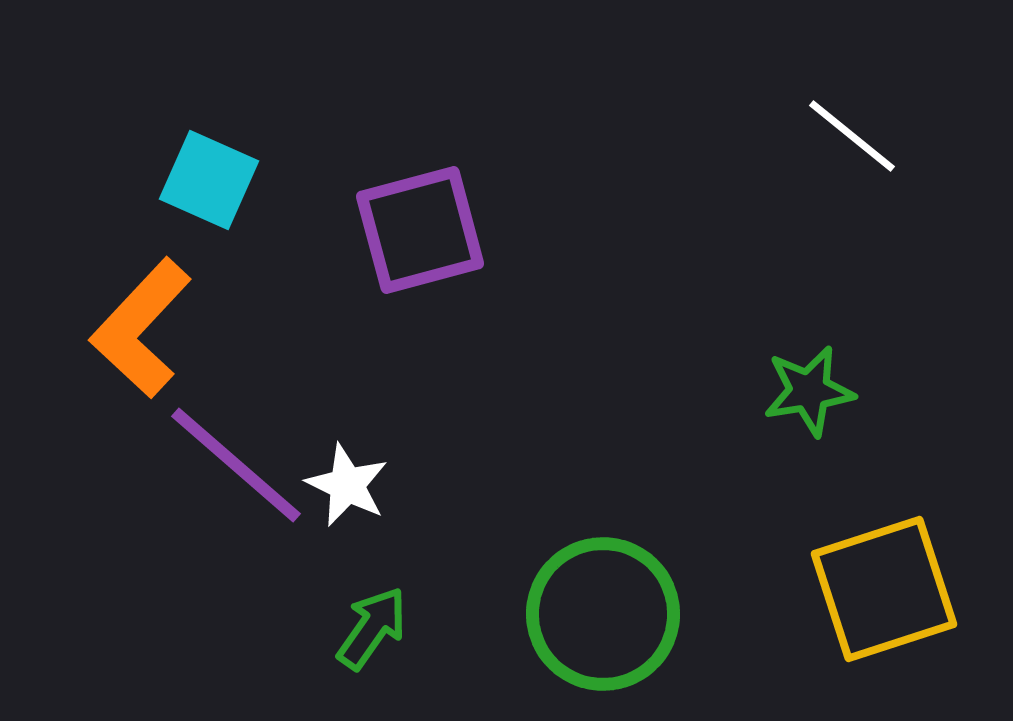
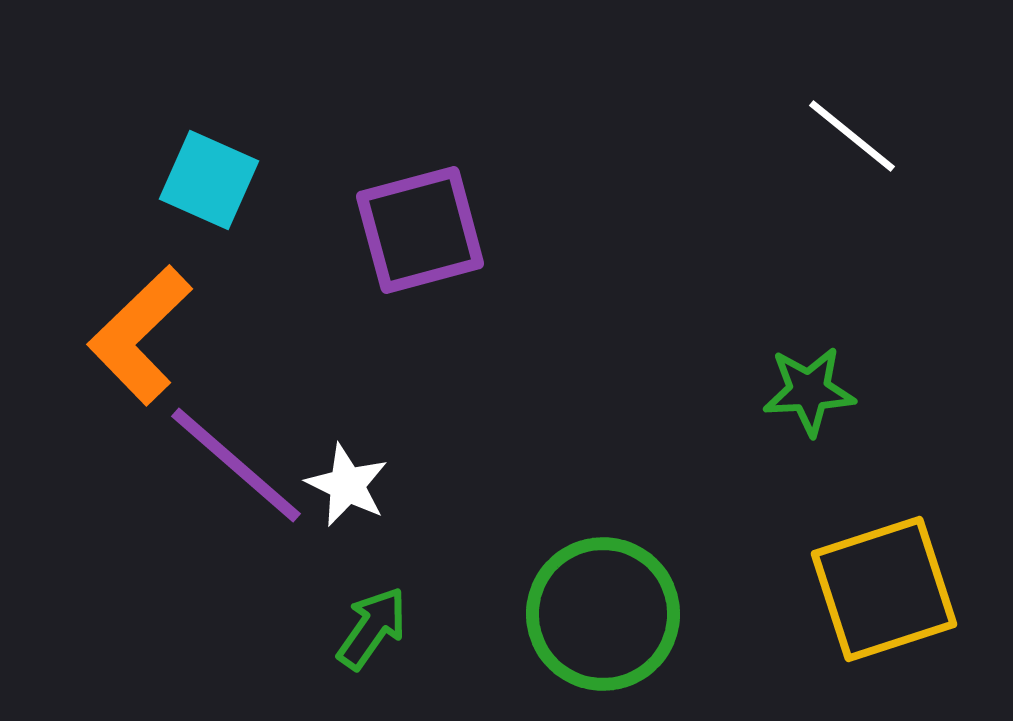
orange L-shape: moved 1 px left, 7 px down; rotated 3 degrees clockwise
green star: rotated 6 degrees clockwise
